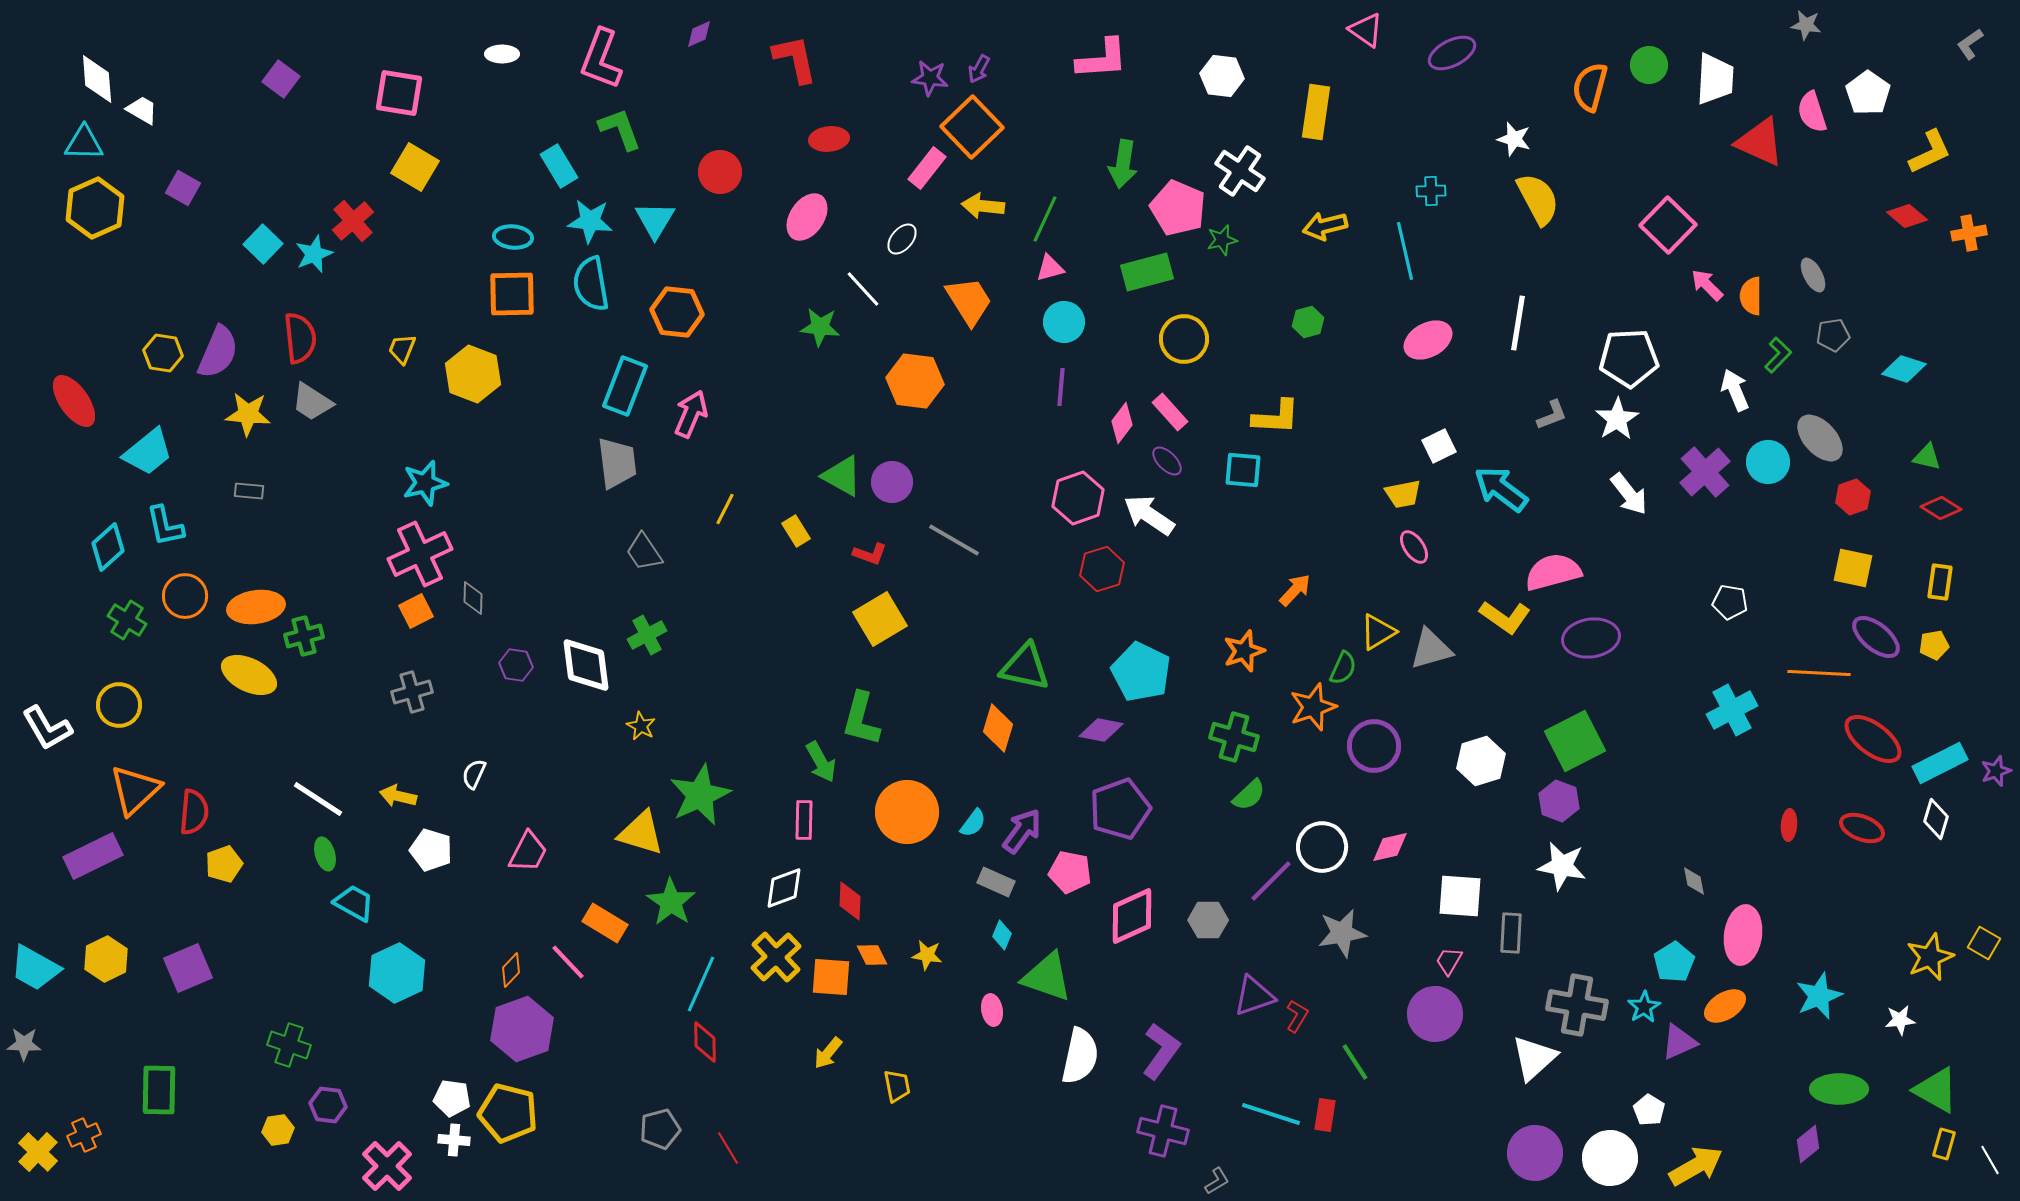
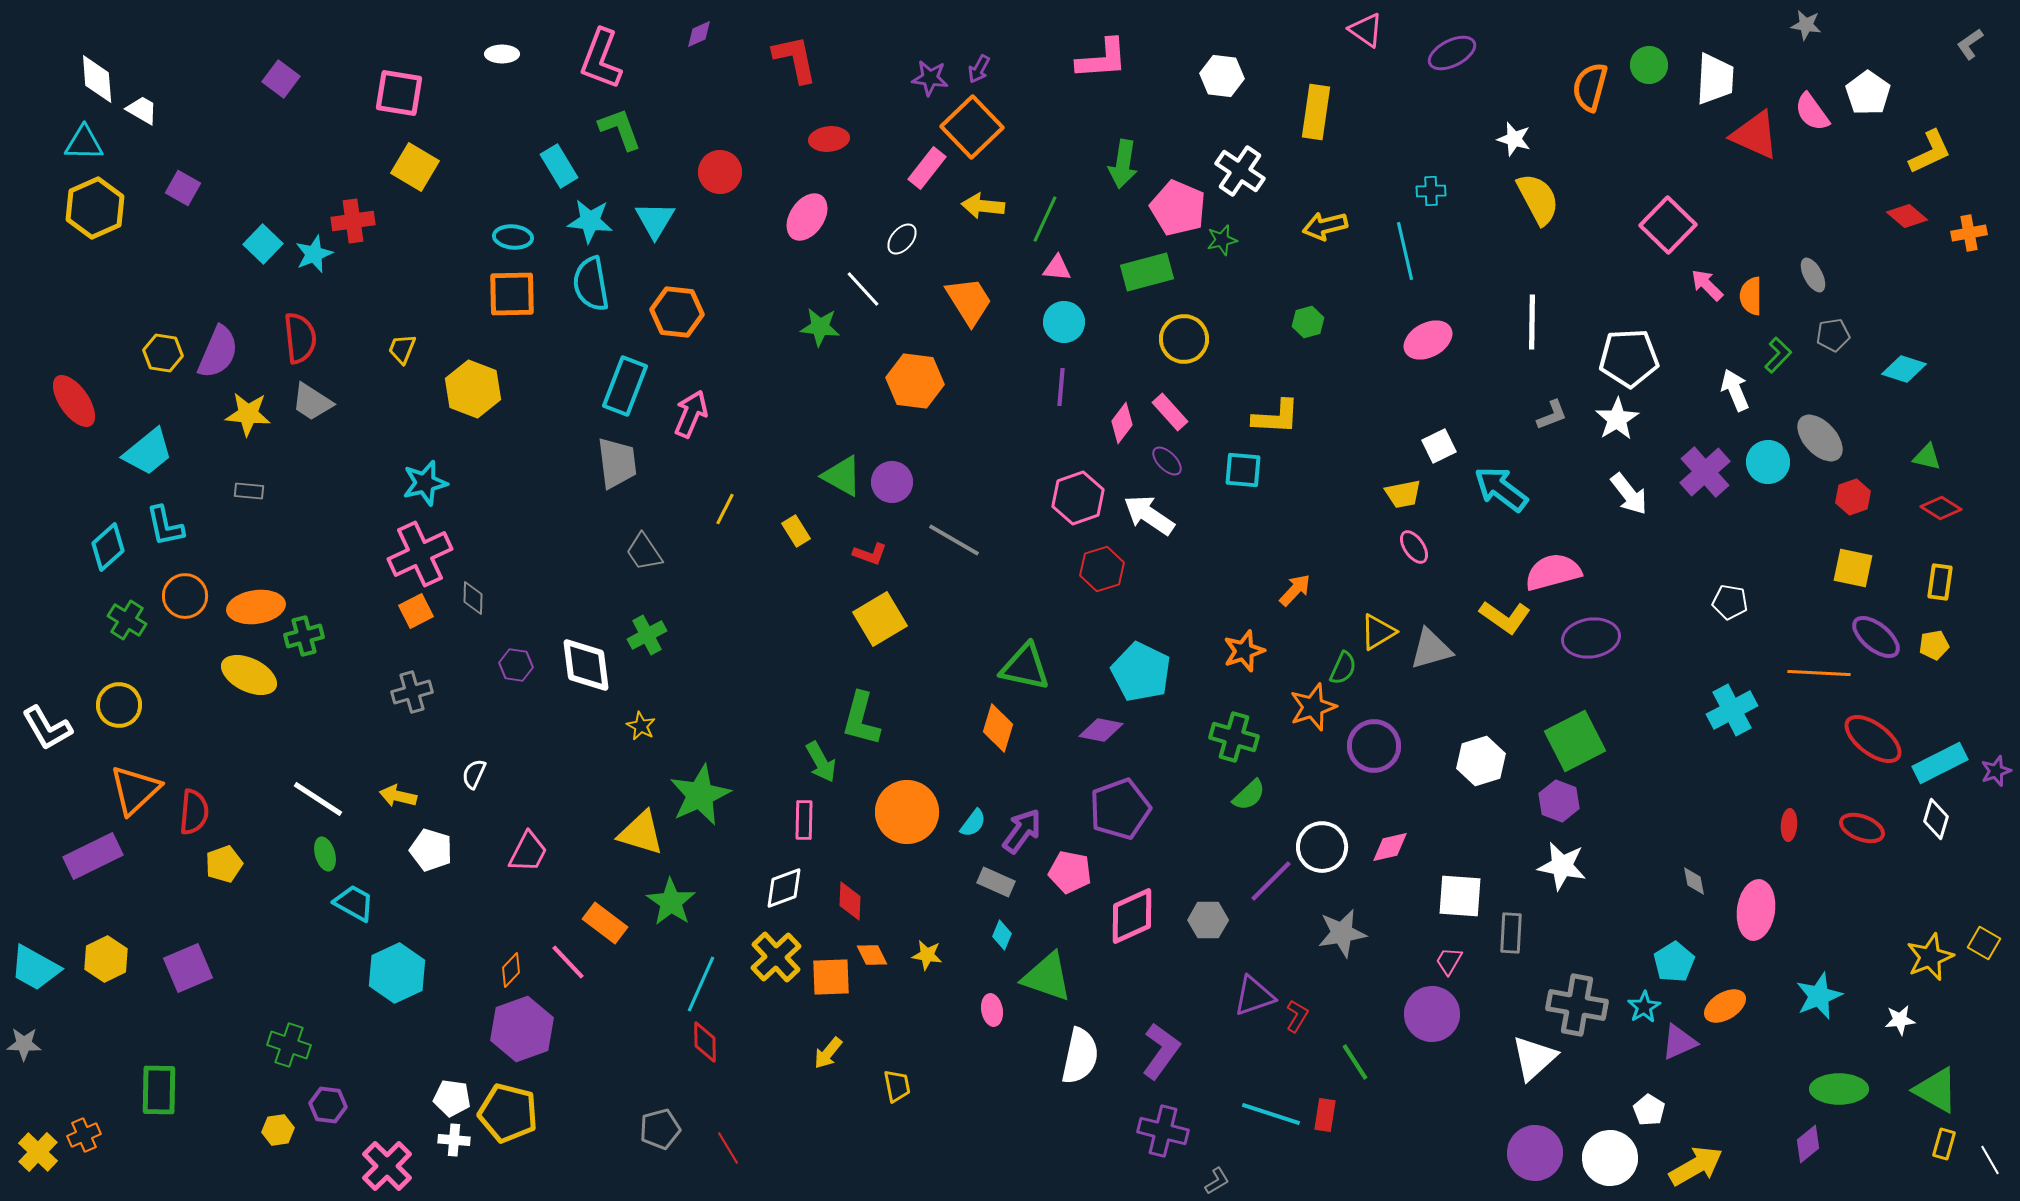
pink semicircle at (1812, 112): rotated 18 degrees counterclockwise
red triangle at (1760, 142): moved 5 px left, 7 px up
red cross at (353, 221): rotated 33 degrees clockwise
pink triangle at (1050, 268): moved 7 px right; rotated 20 degrees clockwise
white line at (1518, 323): moved 14 px right, 1 px up; rotated 8 degrees counterclockwise
yellow hexagon at (473, 374): moved 15 px down
orange rectangle at (605, 923): rotated 6 degrees clockwise
pink ellipse at (1743, 935): moved 13 px right, 25 px up
orange square at (831, 977): rotated 6 degrees counterclockwise
purple circle at (1435, 1014): moved 3 px left
